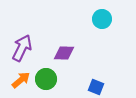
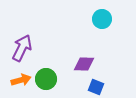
purple diamond: moved 20 px right, 11 px down
orange arrow: rotated 24 degrees clockwise
